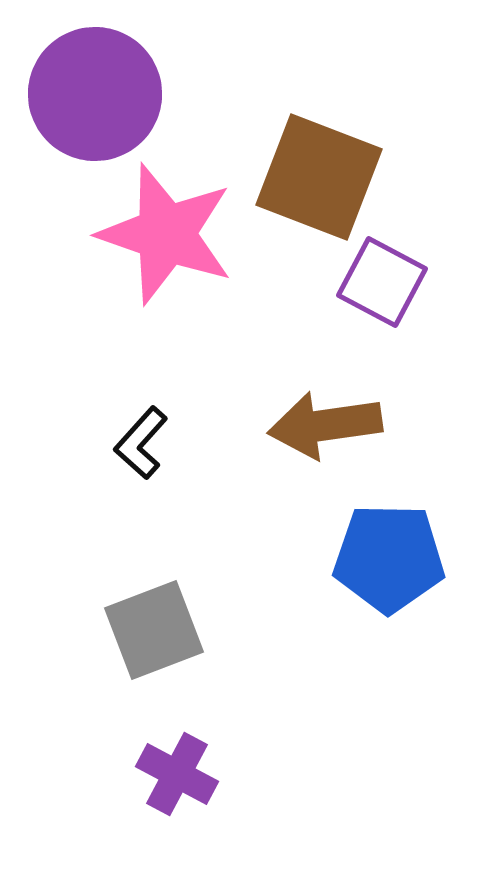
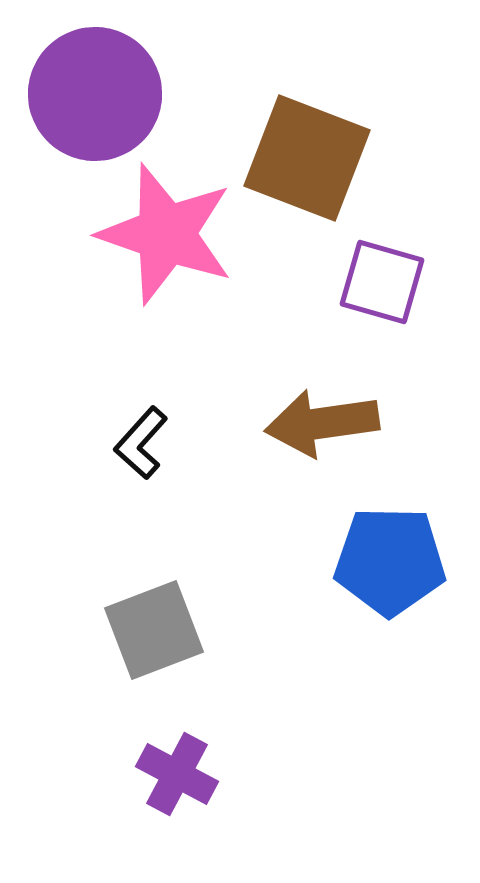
brown square: moved 12 px left, 19 px up
purple square: rotated 12 degrees counterclockwise
brown arrow: moved 3 px left, 2 px up
blue pentagon: moved 1 px right, 3 px down
